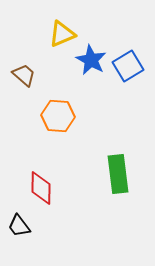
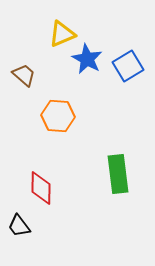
blue star: moved 4 px left, 1 px up
